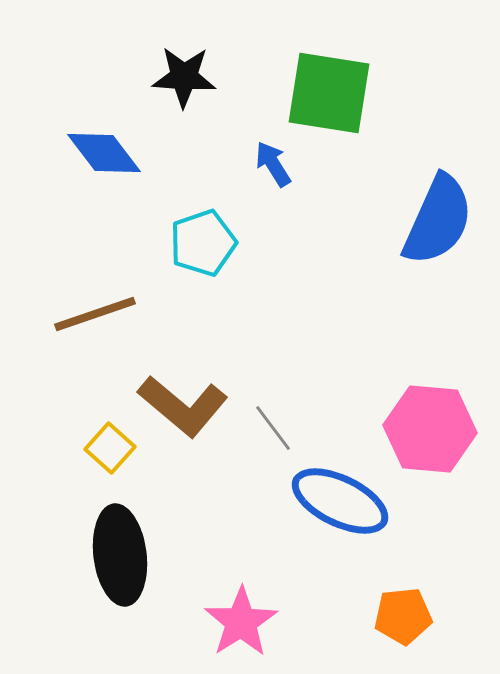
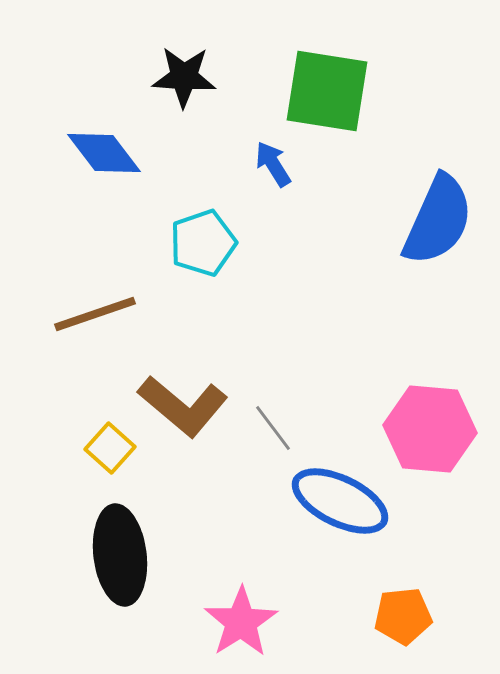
green square: moved 2 px left, 2 px up
